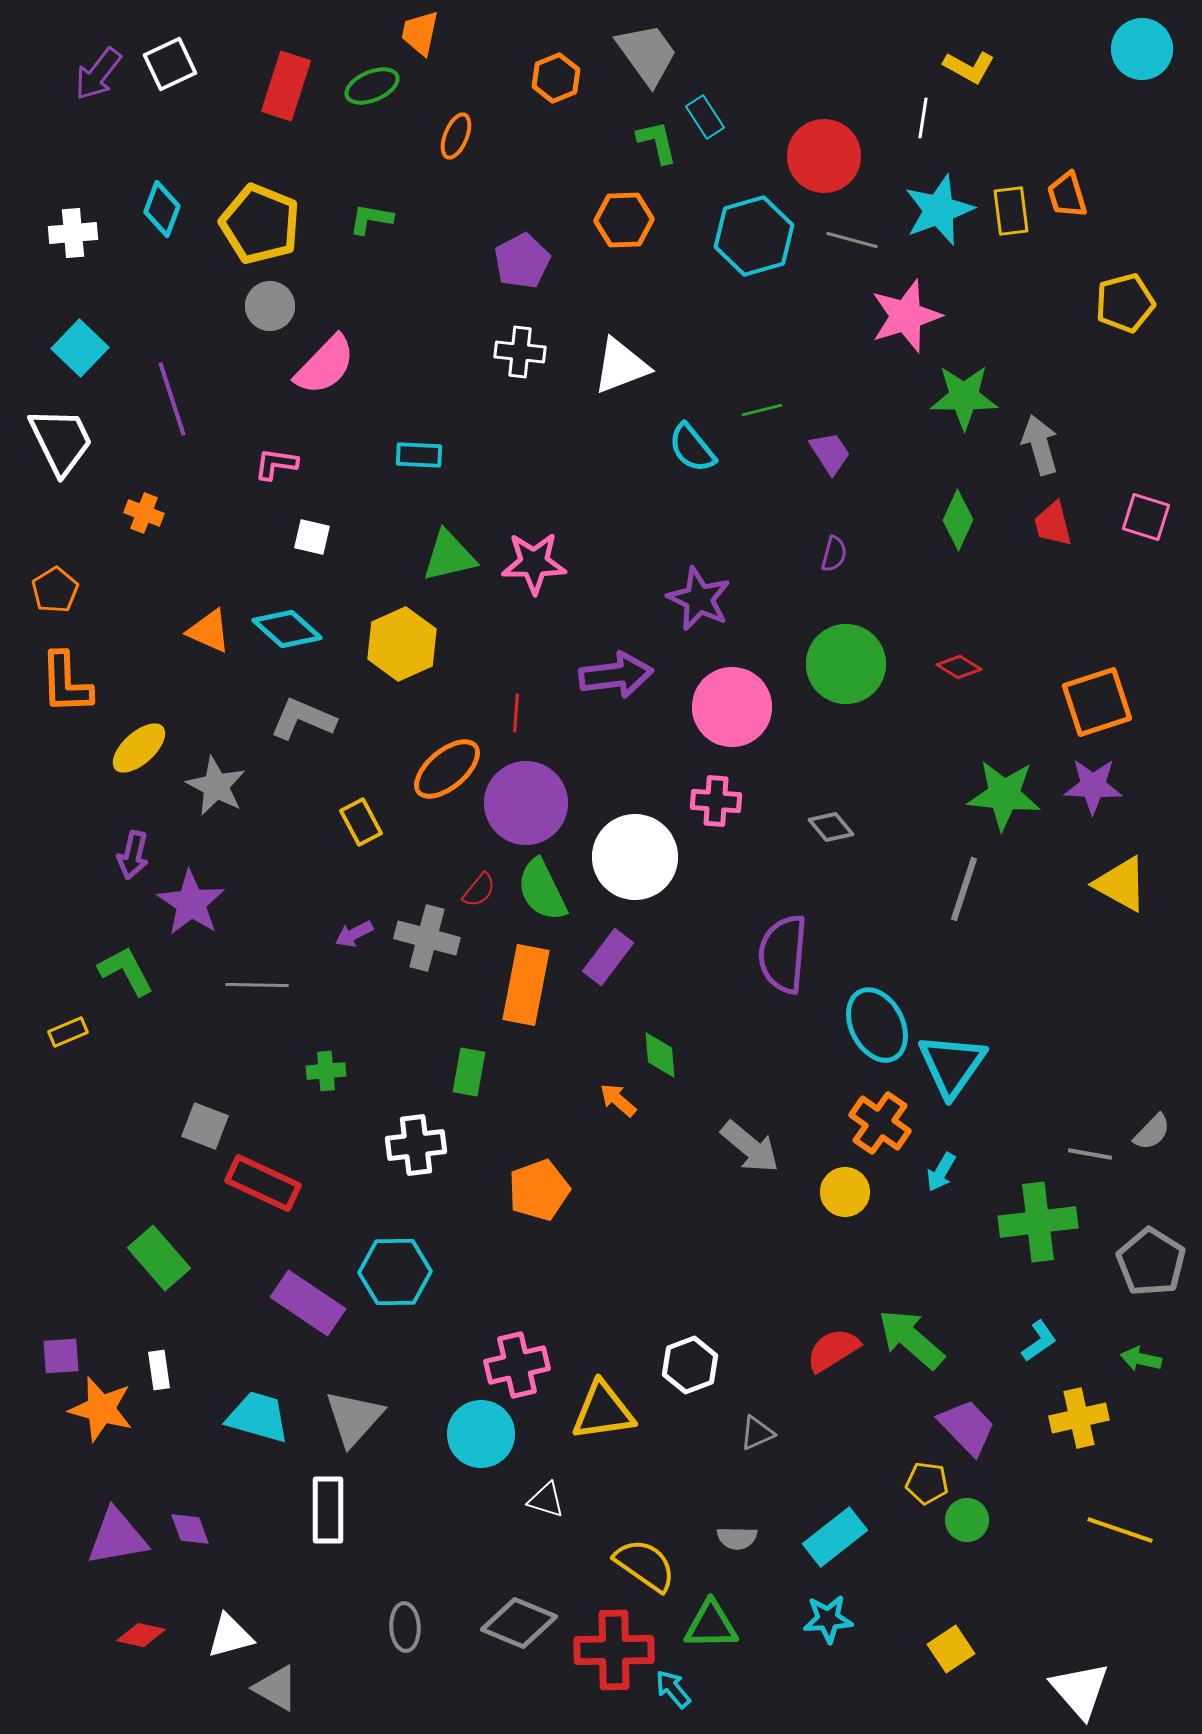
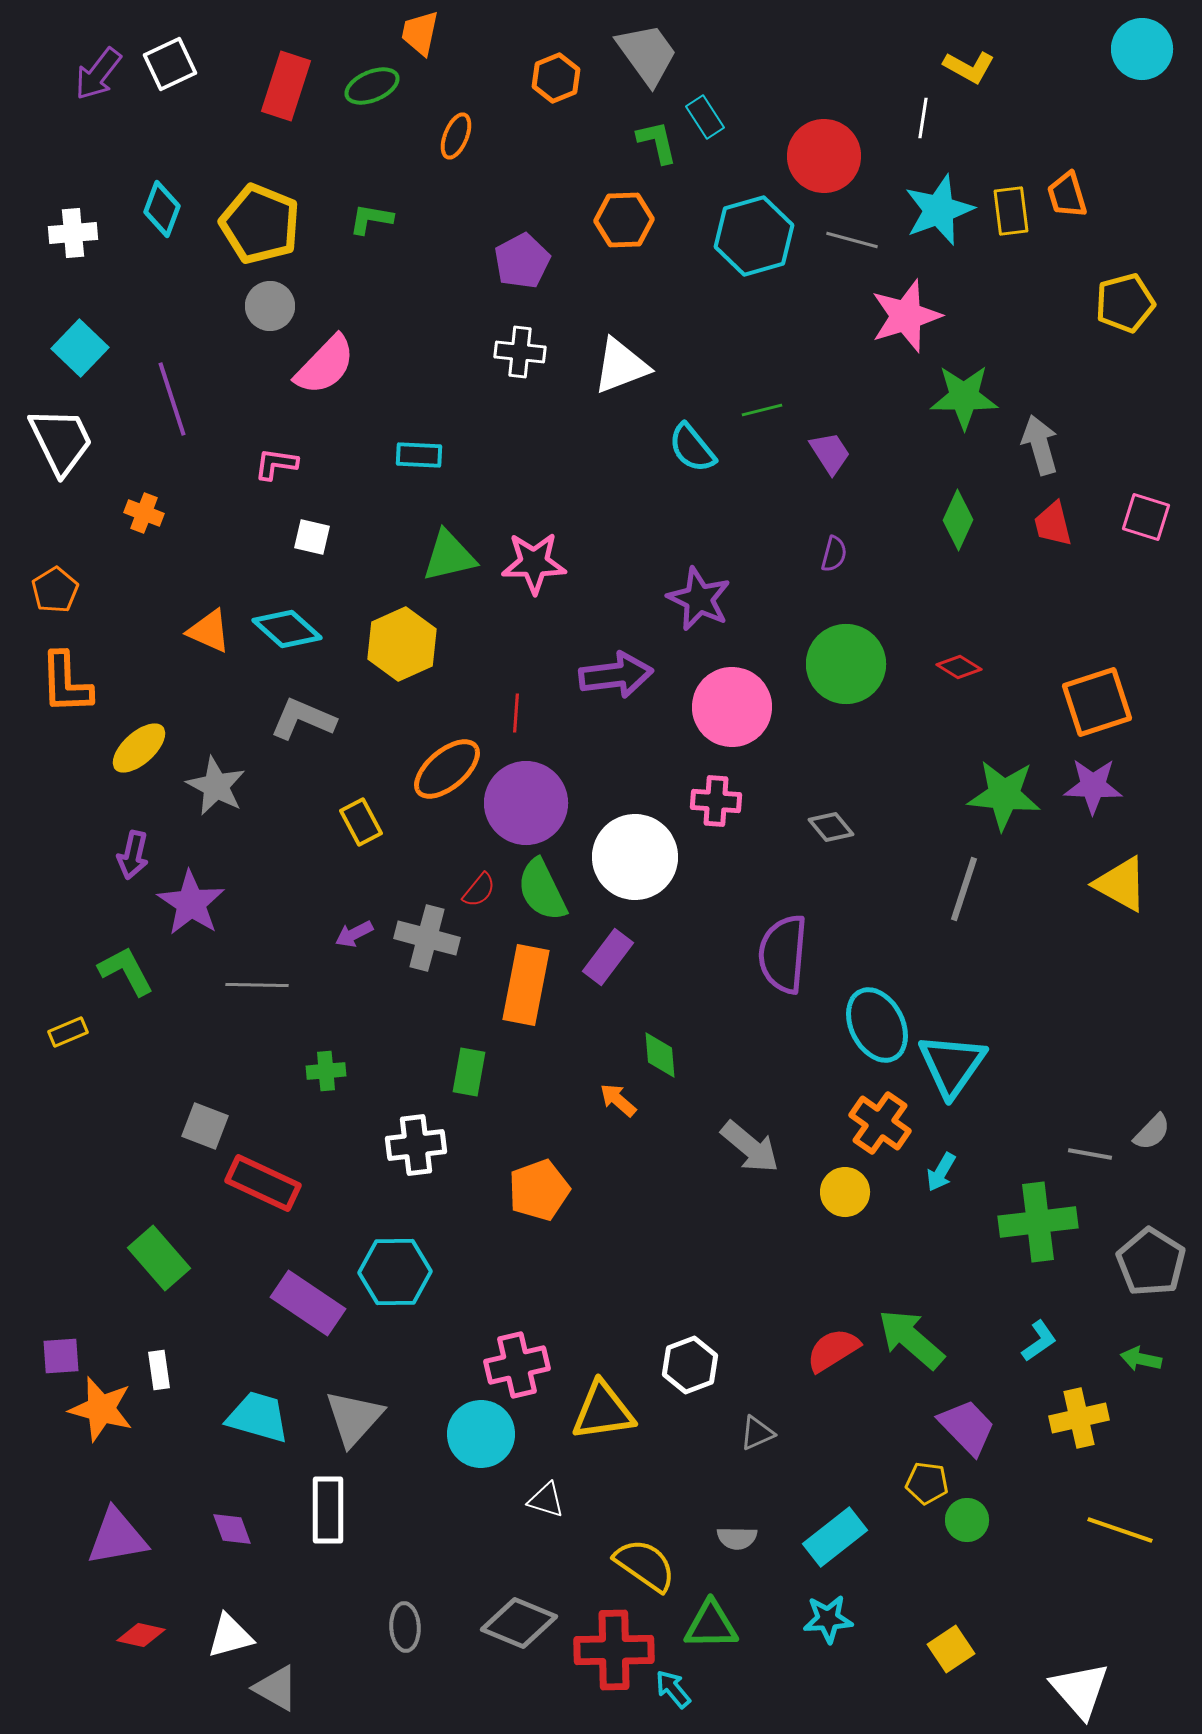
purple diamond at (190, 1529): moved 42 px right
